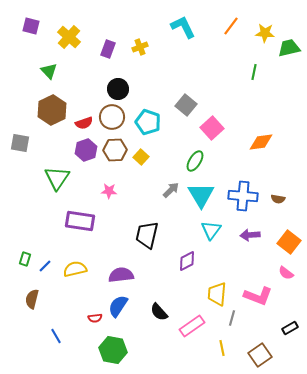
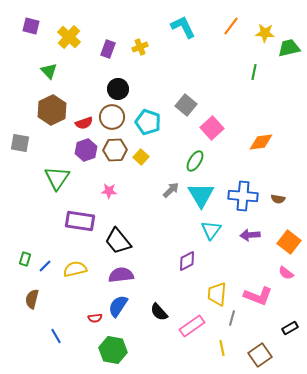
black trapezoid at (147, 235): moved 29 px left, 6 px down; rotated 52 degrees counterclockwise
